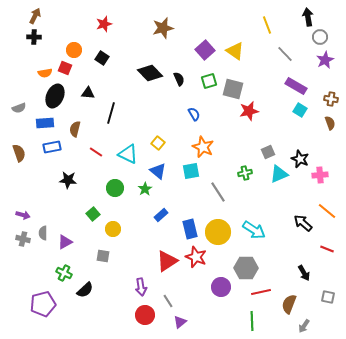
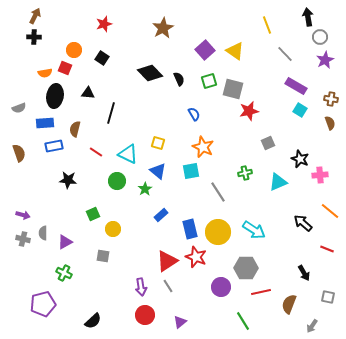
brown star at (163, 28): rotated 15 degrees counterclockwise
black ellipse at (55, 96): rotated 15 degrees counterclockwise
yellow square at (158, 143): rotated 24 degrees counterclockwise
blue rectangle at (52, 147): moved 2 px right, 1 px up
gray square at (268, 152): moved 9 px up
cyan triangle at (279, 174): moved 1 px left, 8 px down
green circle at (115, 188): moved 2 px right, 7 px up
orange line at (327, 211): moved 3 px right
green square at (93, 214): rotated 16 degrees clockwise
black semicircle at (85, 290): moved 8 px right, 31 px down
gray line at (168, 301): moved 15 px up
green line at (252, 321): moved 9 px left; rotated 30 degrees counterclockwise
gray arrow at (304, 326): moved 8 px right
